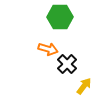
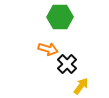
yellow arrow: moved 3 px left
